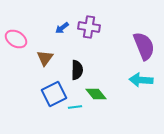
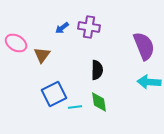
pink ellipse: moved 4 px down
brown triangle: moved 3 px left, 3 px up
black semicircle: moved 20 px right
cyan arrow: moved 8 px right, 2 px down
green diamond: moved 3 px right, 8 px down; rotated 30 degrees clockwise
